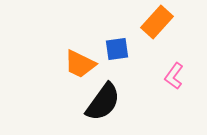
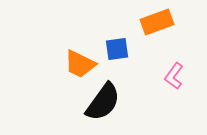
orange rectangle: rotated 28 degrees clockwise
